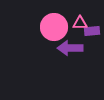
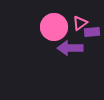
pink triangle: rotated 35 degrees counterclockwise
purple rectangle: moved 1 px down
